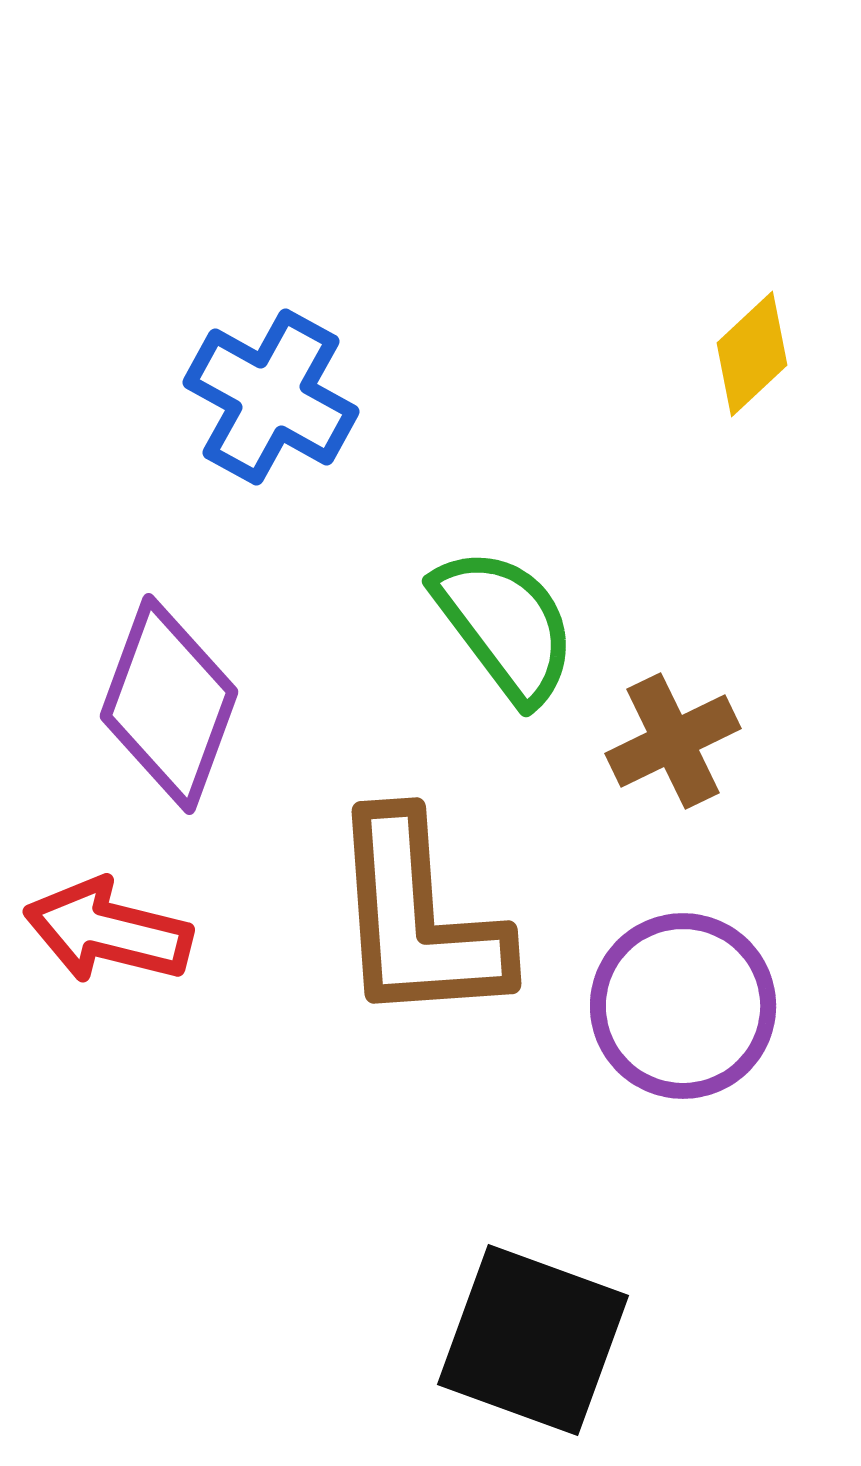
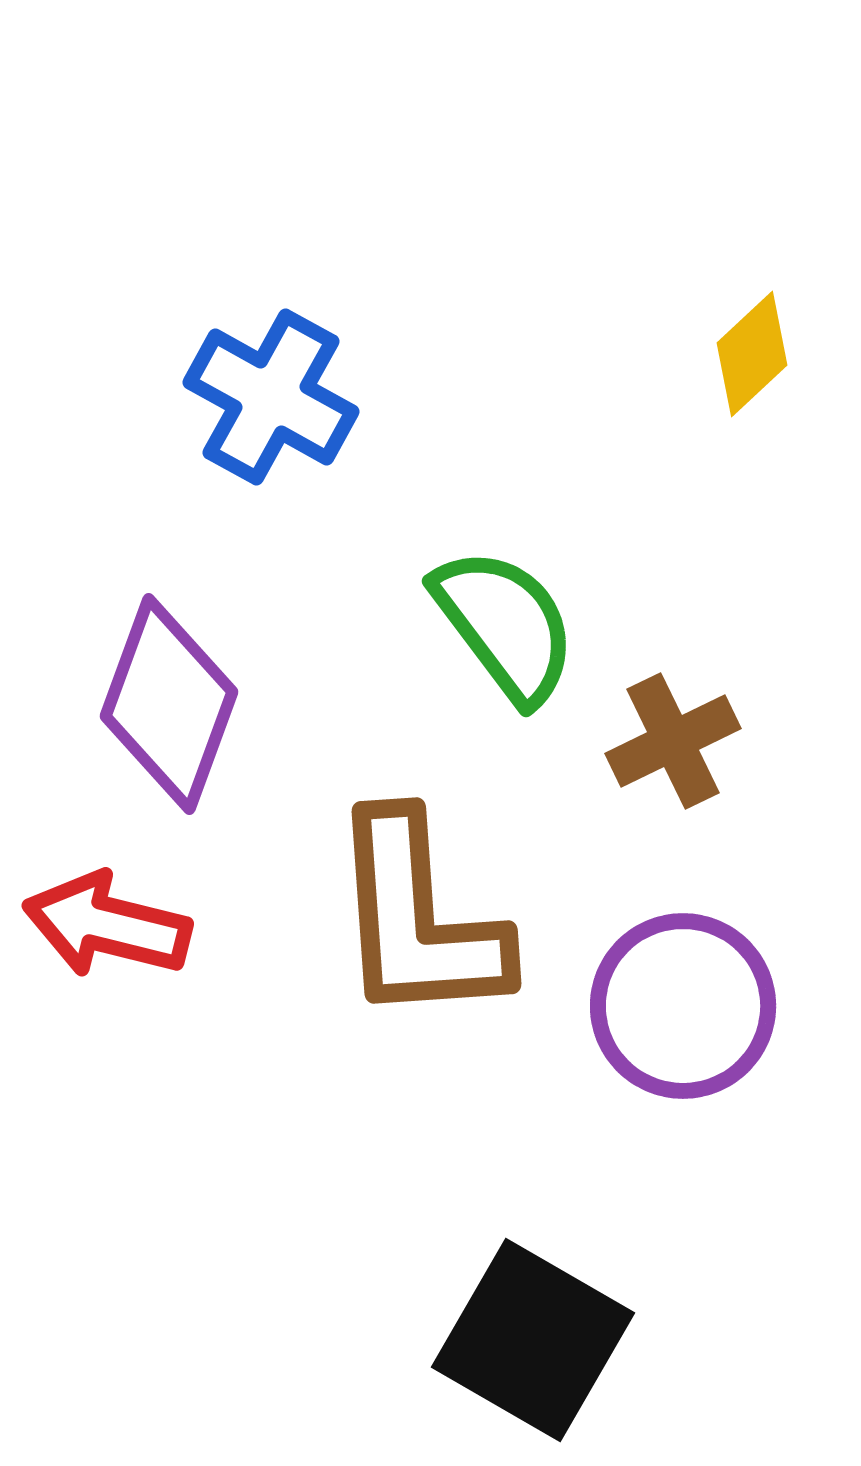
red arrow: moved 1 px left, 6 px up
black square: rotated 10 degrees clockwise
